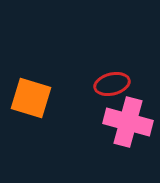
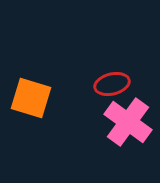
pink cross: rotated 21 degrees clockwise
